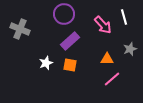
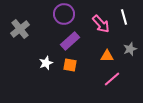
pink arrow: moved 2 px left, 1 px up
gray cross: rotated 30 degrees clockwise
orange triangle: moved 3 px up
